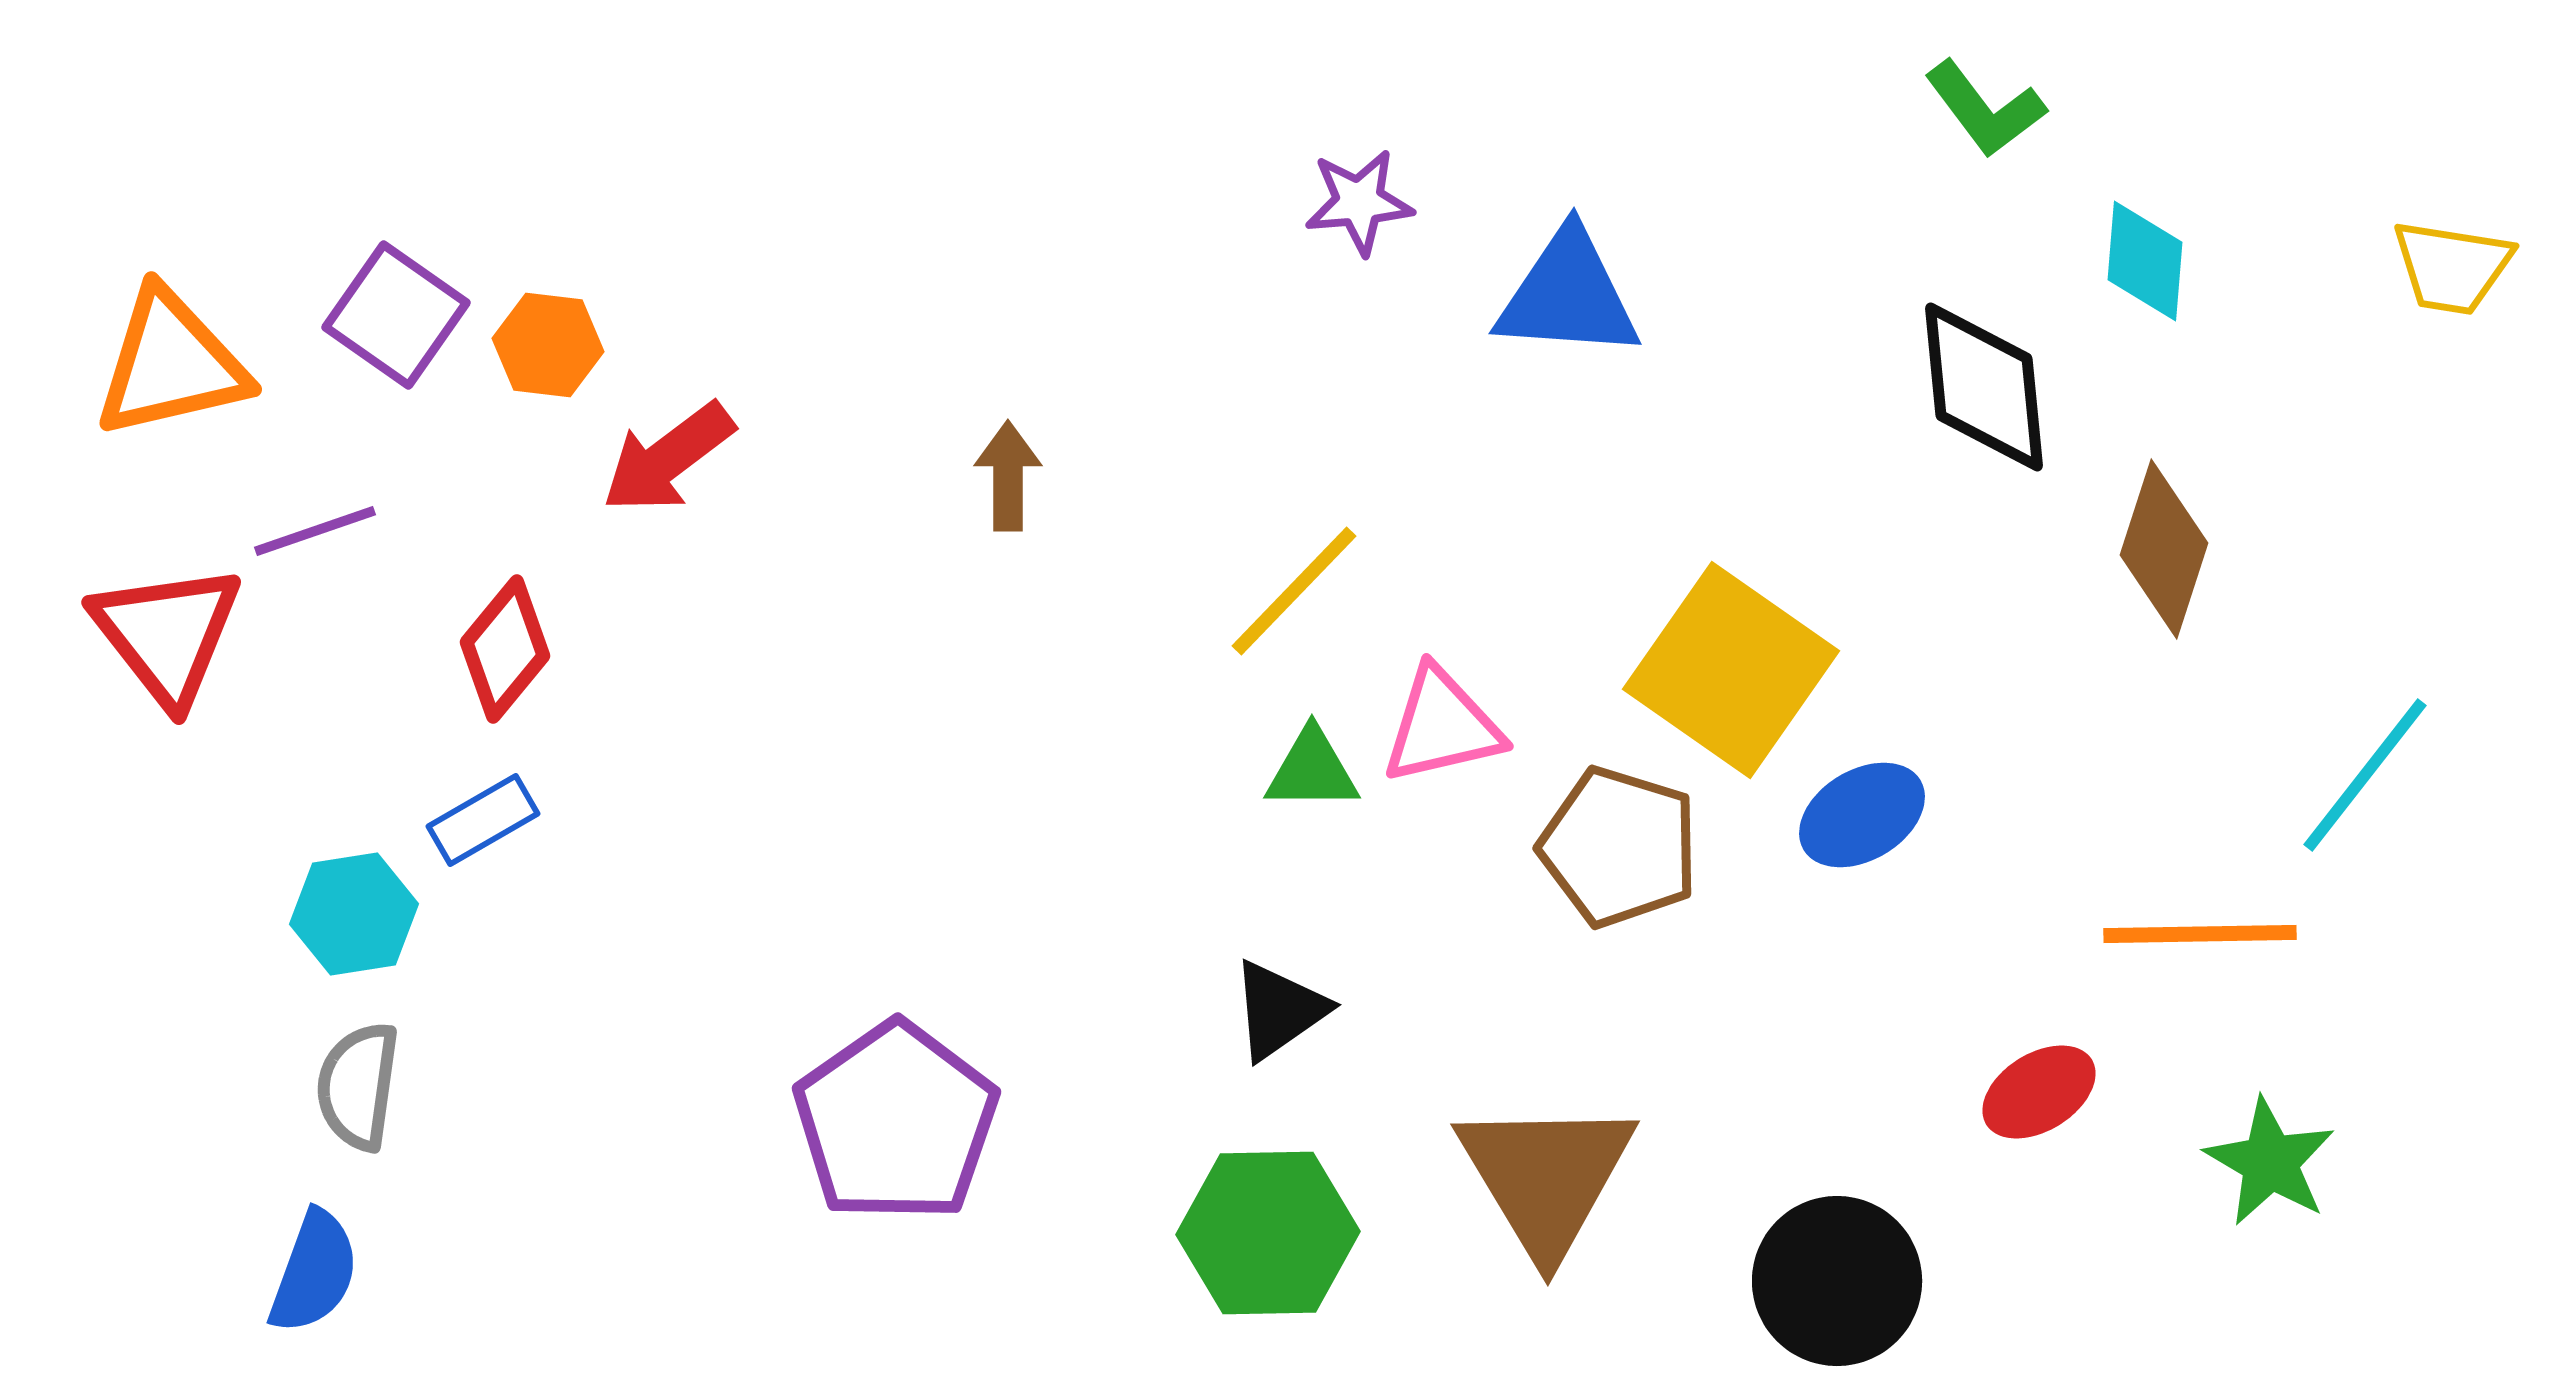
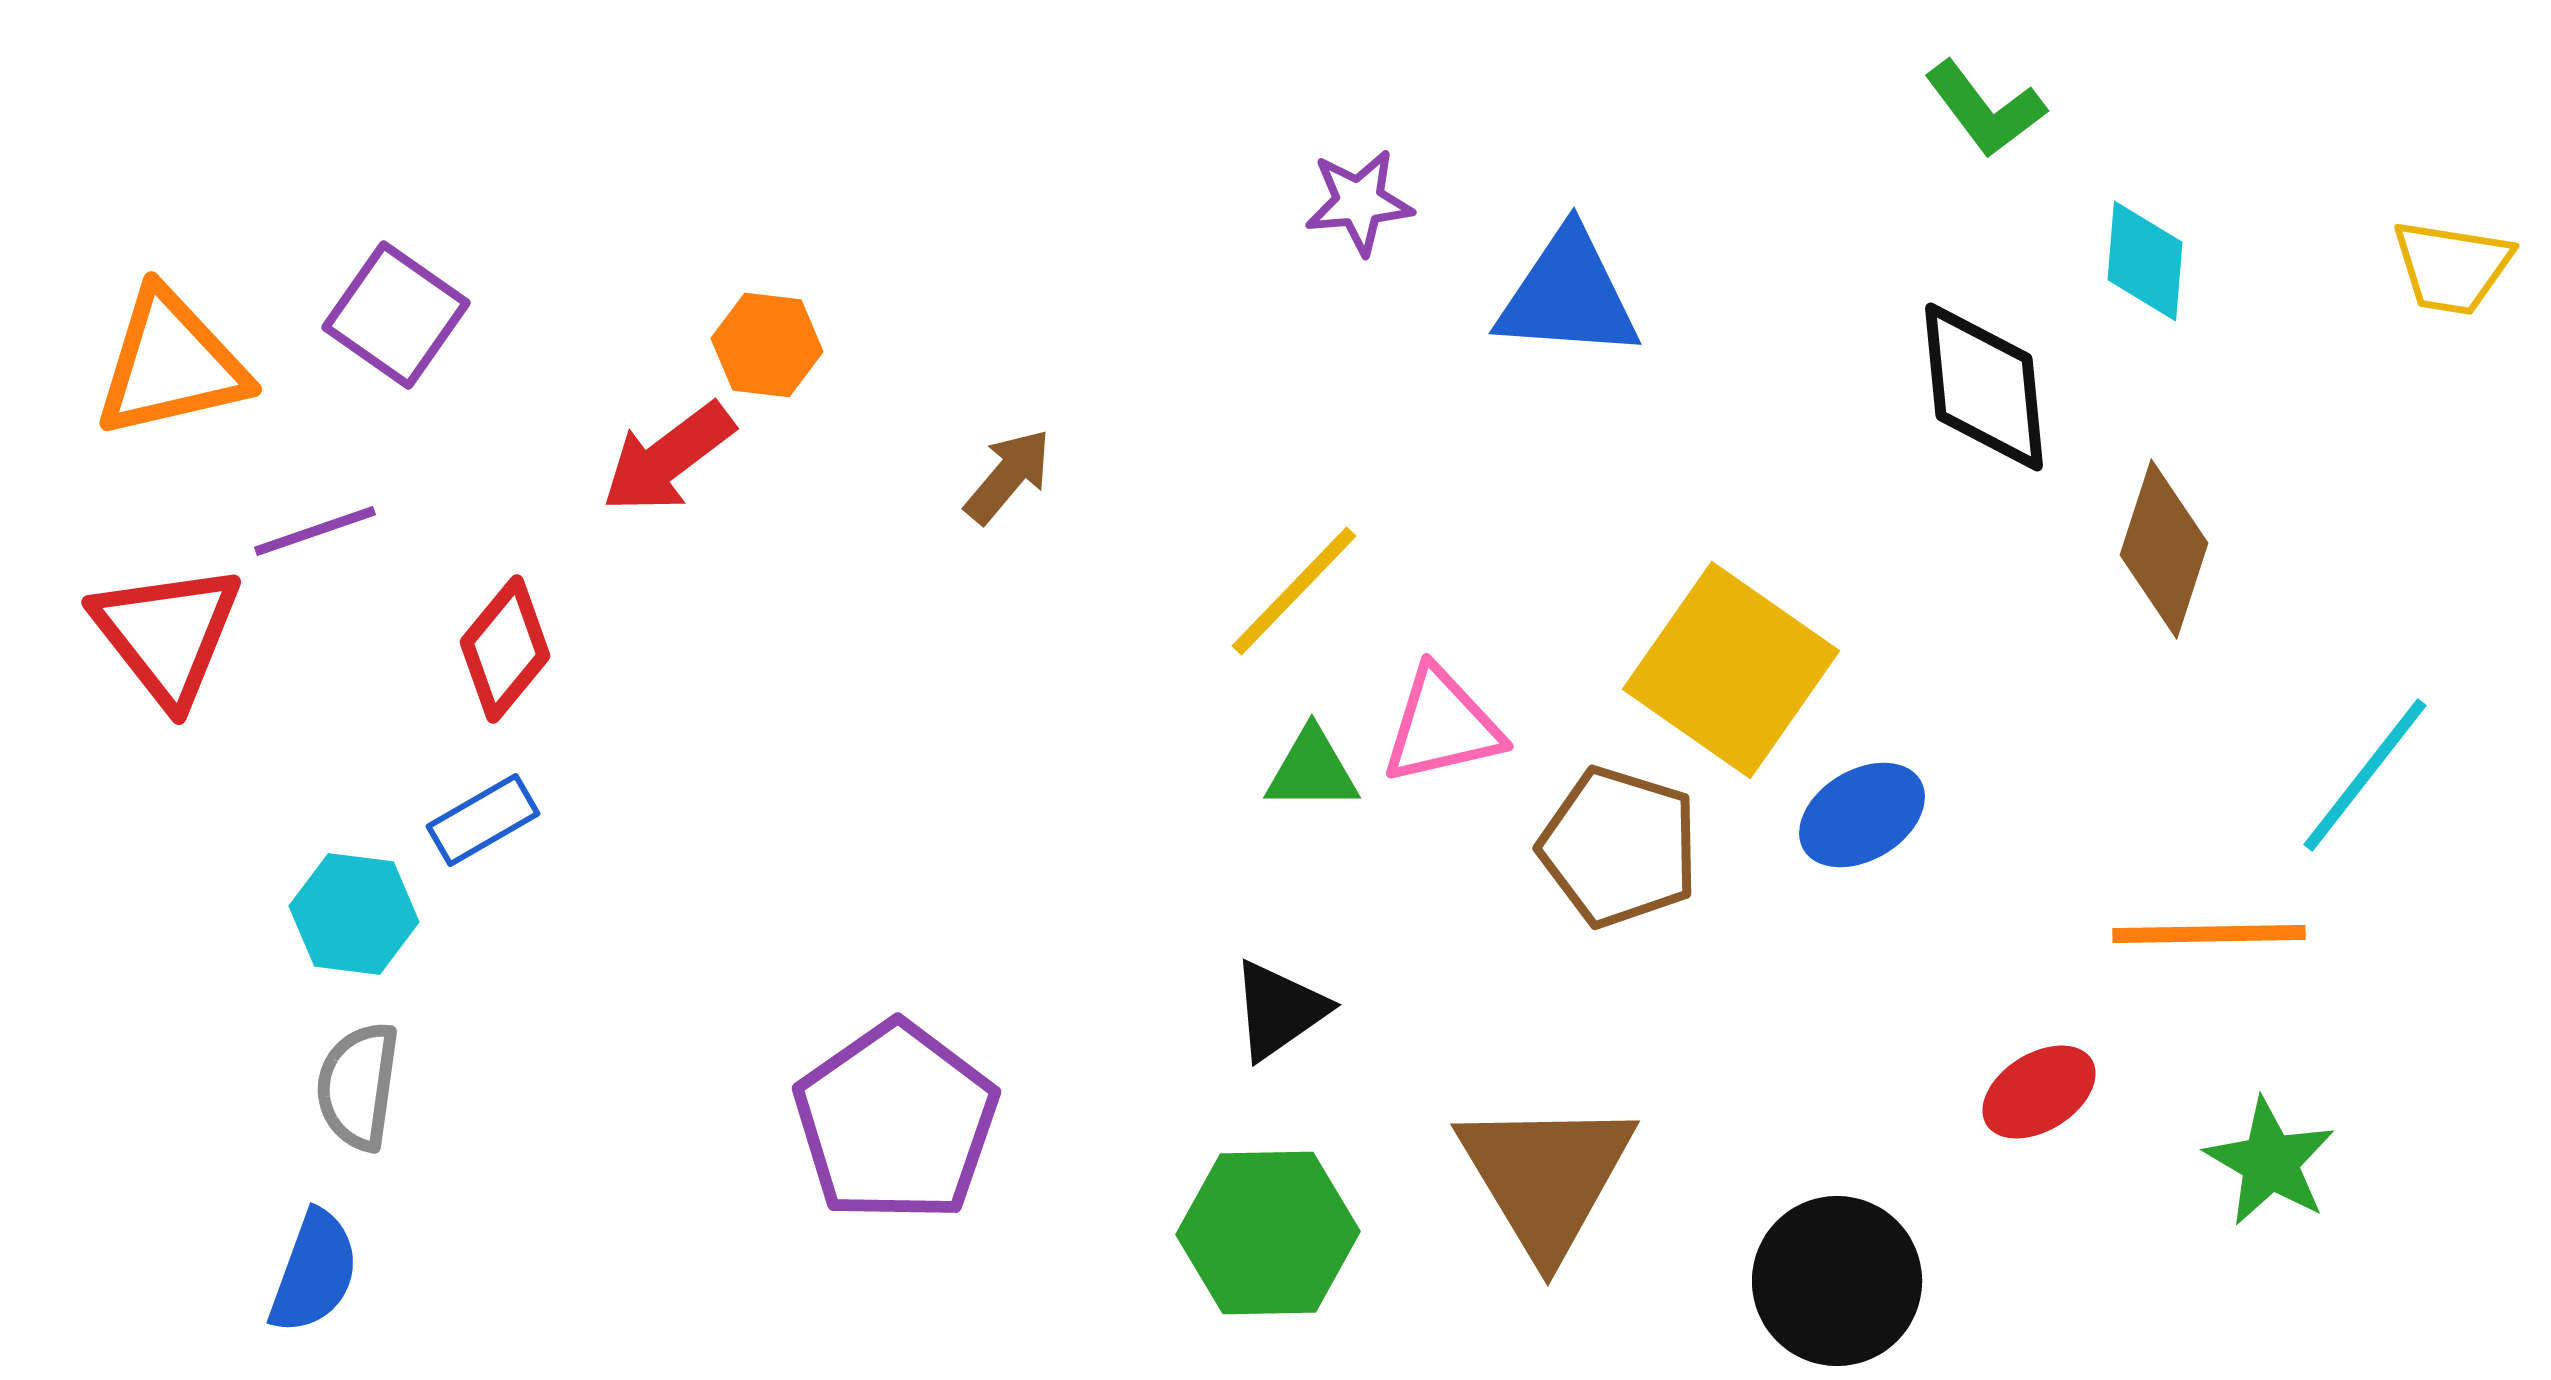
orange hexagon: moved 219 px right
brown arrow: rotated 40 degrees clockwise
cyan hexagon: rotated 16 degrees clockwise
orange line: moved 9 px right
